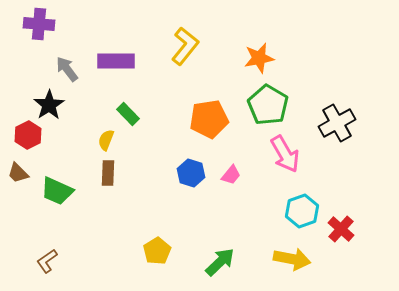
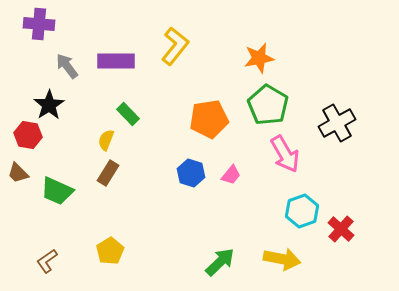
yellow L-shape: moved 10 px left
gray arrow: moved 3 px up
red hexagon: rotated 24 degrees counterclockwise
brown rectangle: rotated 30 degrees clockwise
yellow pentagon: moved 47 px left
yellow arrow: moved 10 px left
